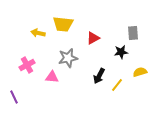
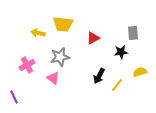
gray star: moved 8 px left, 1 px up
pink triangle: moved 1 px right, 1 px down; rotated 32 degrees clockwise
